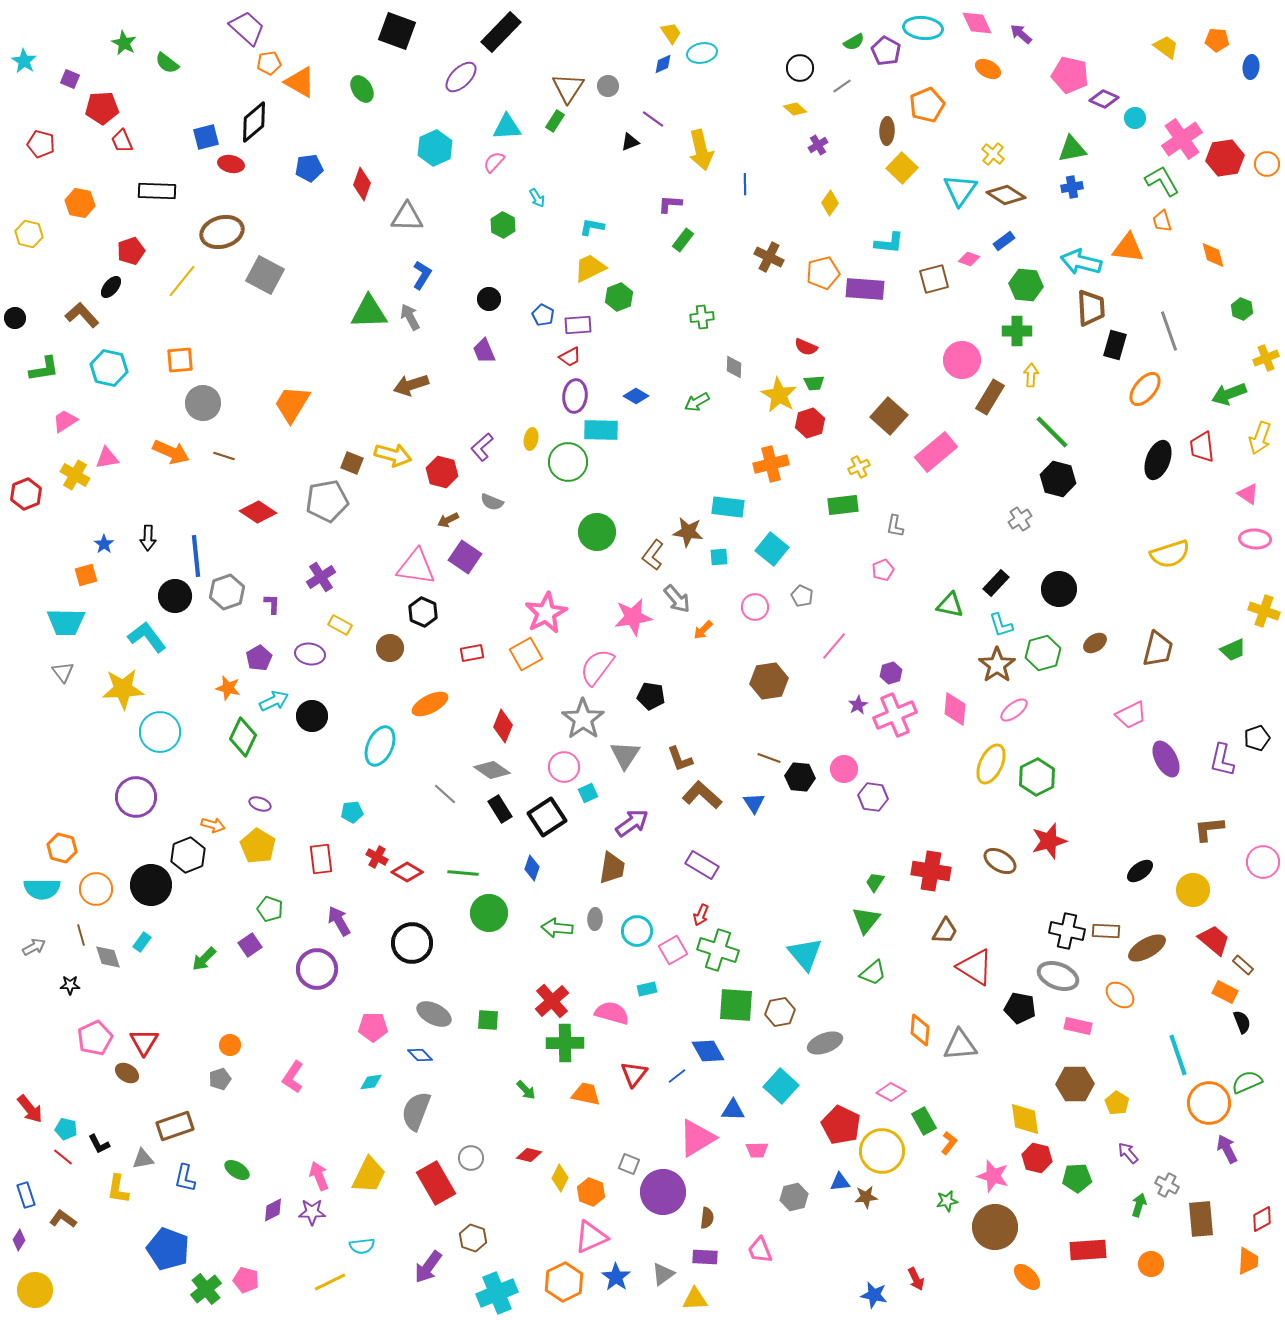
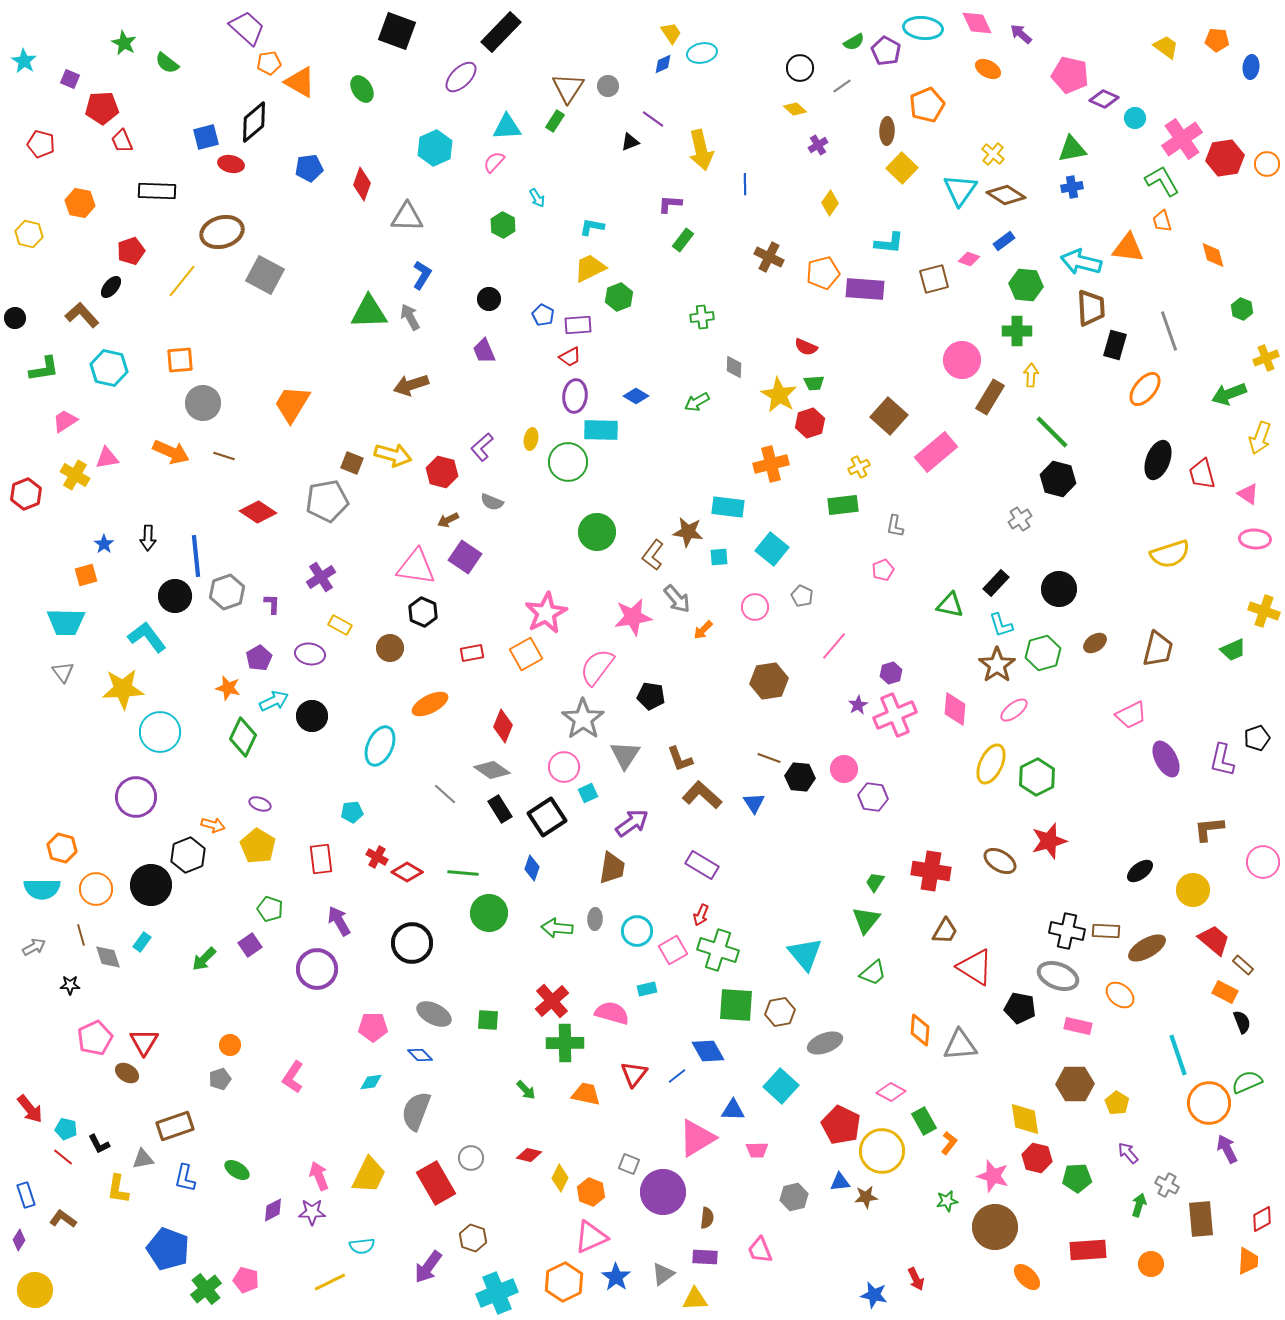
red trapezoid at (1202, 447): moved 27 px down; rotated 8 degrees counterclockwise
